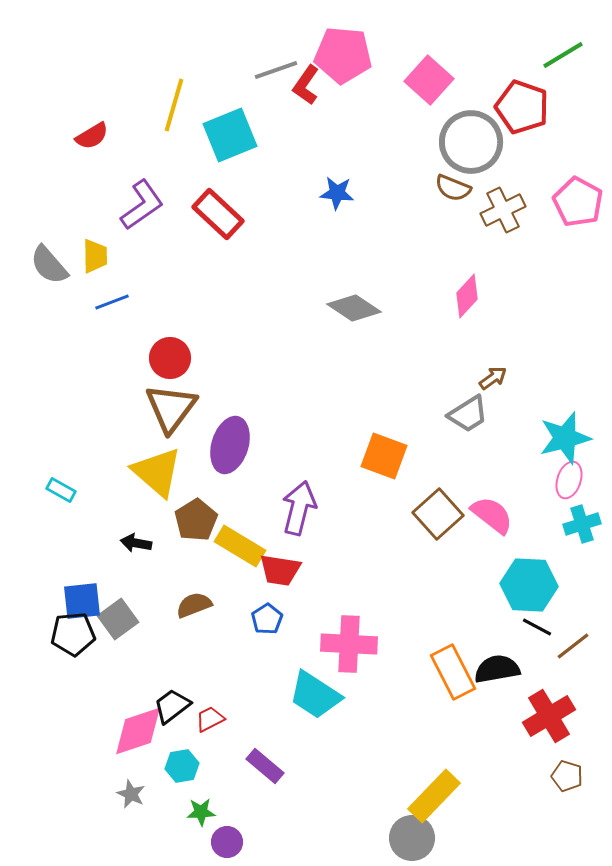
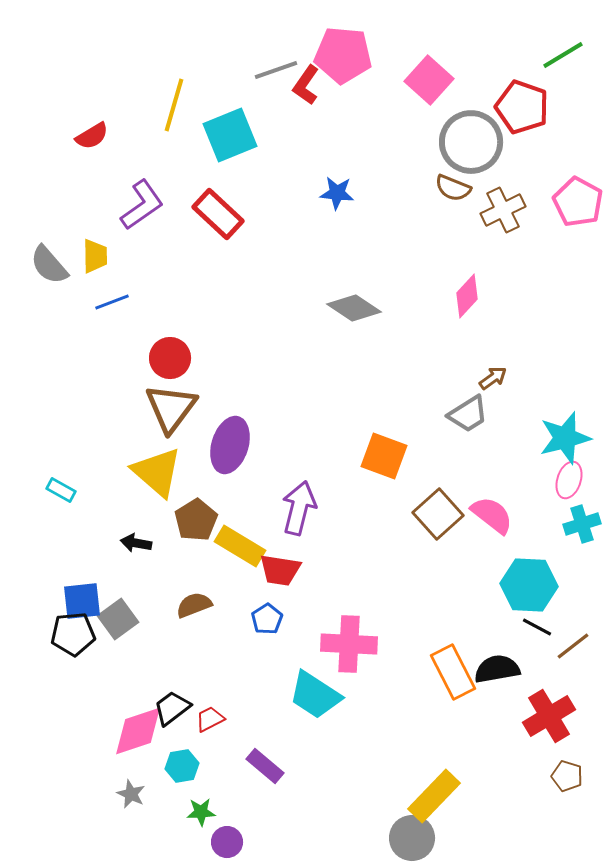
black trapezoid at (172, 706): moved 2 px down
